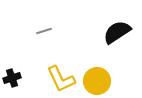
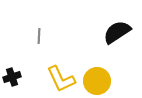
gray line: moved 5 px left, 5 px down; rotated 70 degrees counterclockwise
black cross: moved 1 px up
